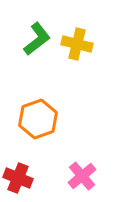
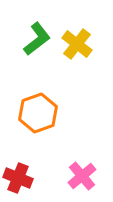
yellow cross: rotated 24 degrees clockwise
orange hexagon: moved 6 px up
